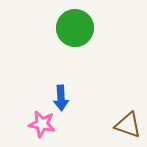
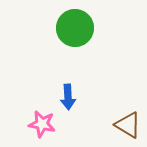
blue arrow: moved 7 px right, 1 px up
brown triangle: rotated 12 degrees clockwise
